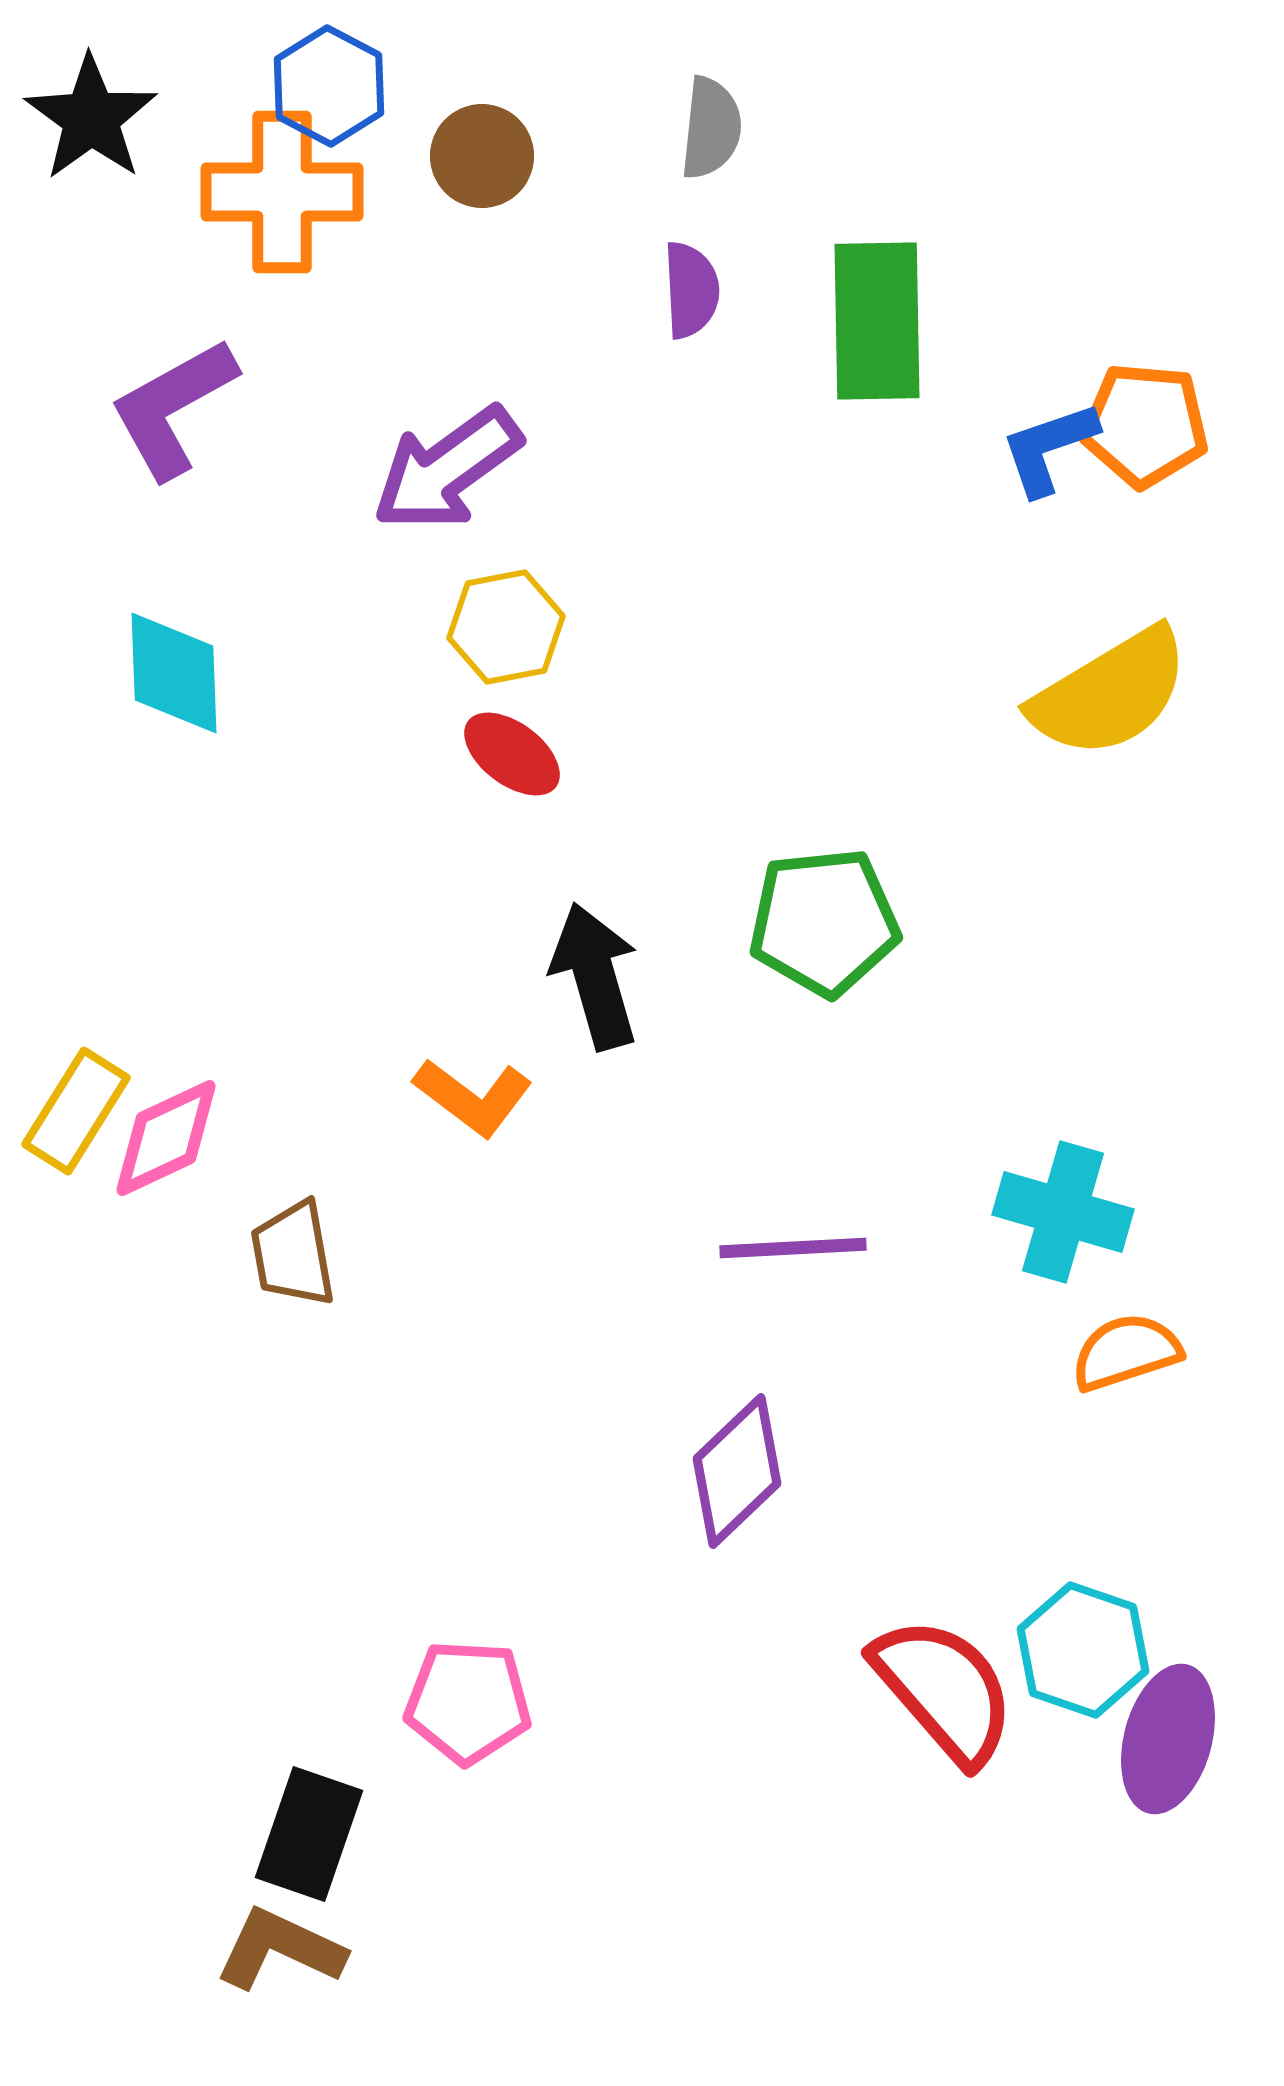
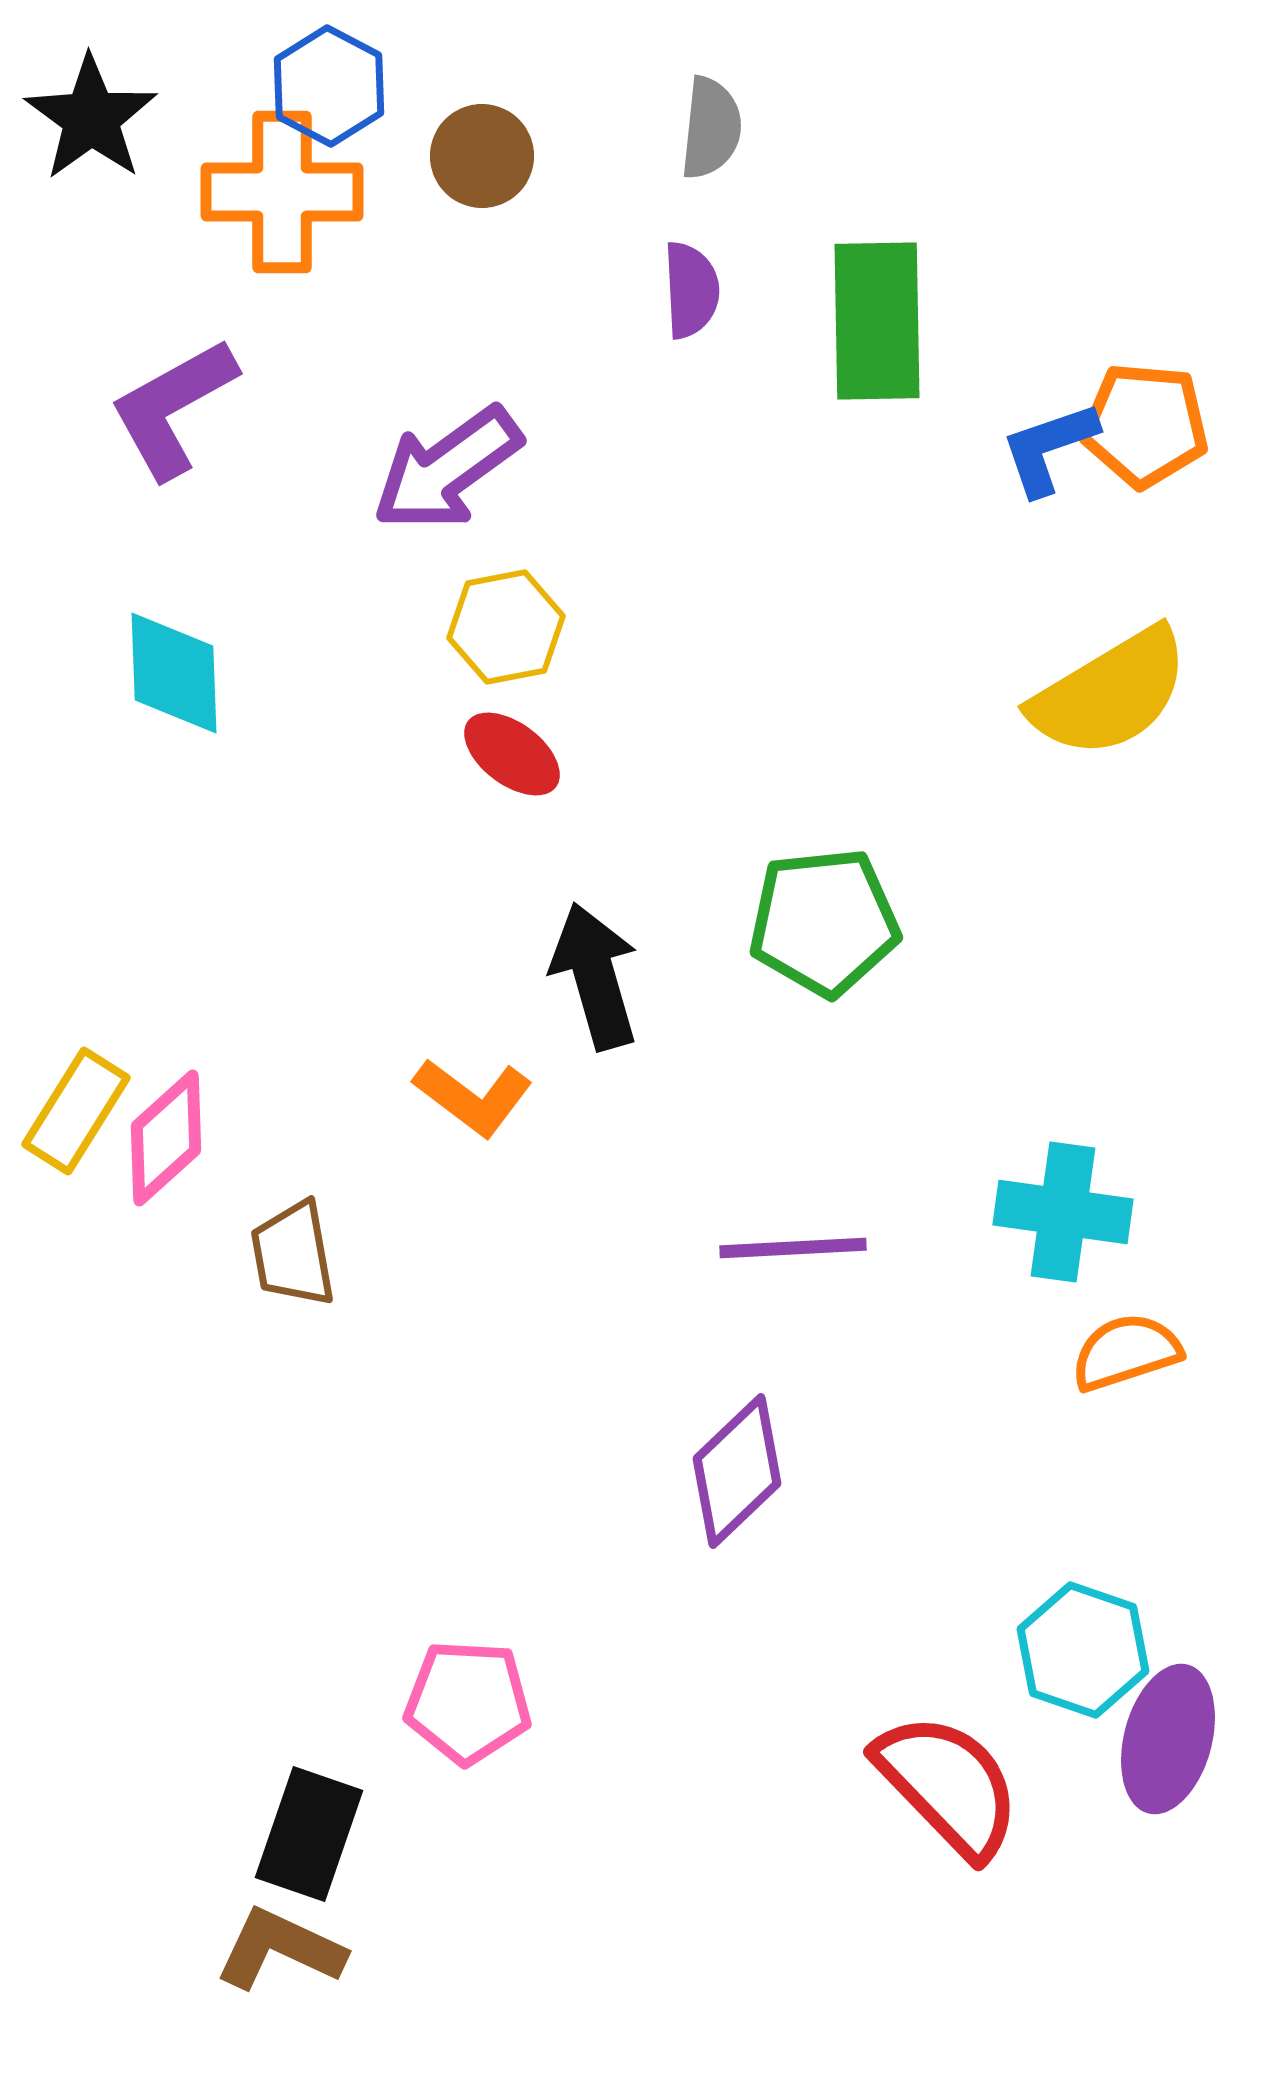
pink diamond: rotated 17 degrees counterclockwise
cyan cross: rotated 8 degrees counterclockwise
red semicircle: moved 4 px right, 95 px down; rotated 3 degrees counterclockwise
